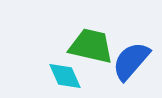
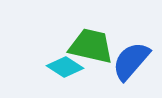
cyan diamond: moved 9 px up; rotated 33 degrees counterclockwise
